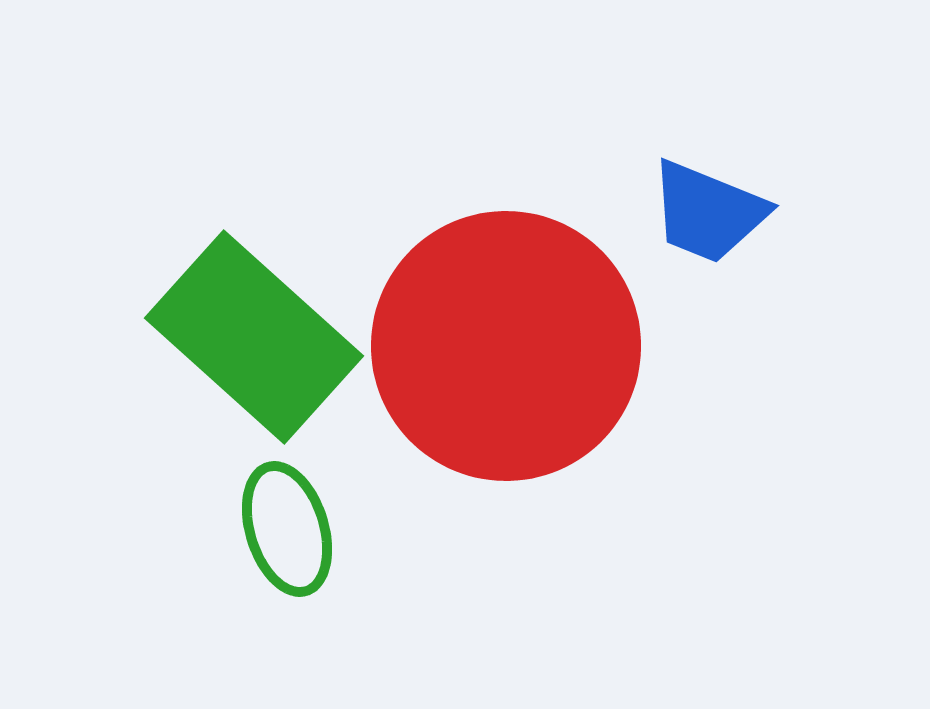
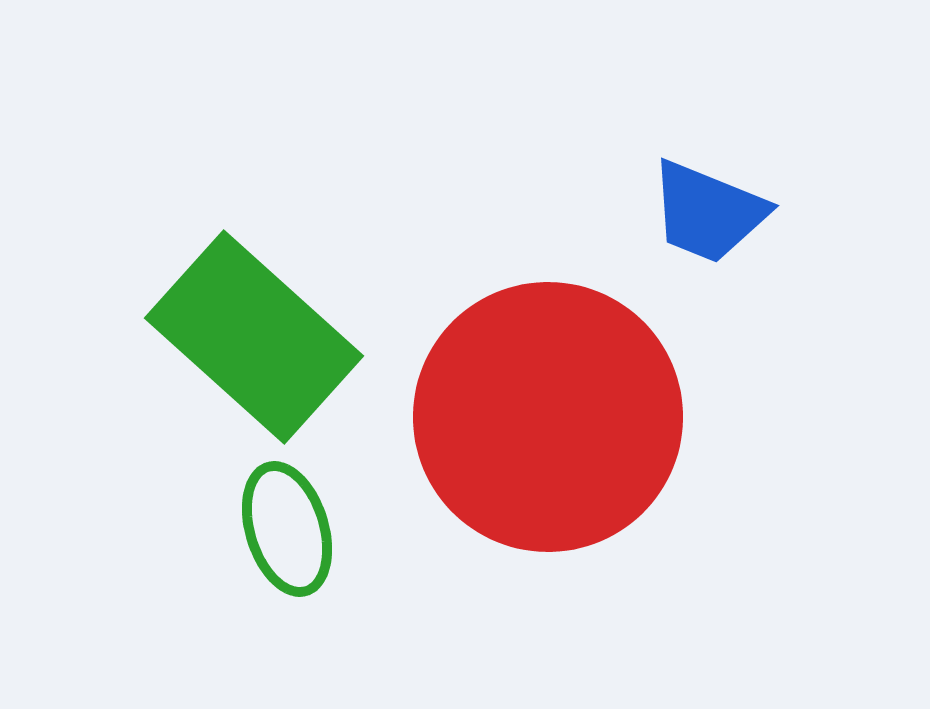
red circle: moved 42 px right, 71 px down
